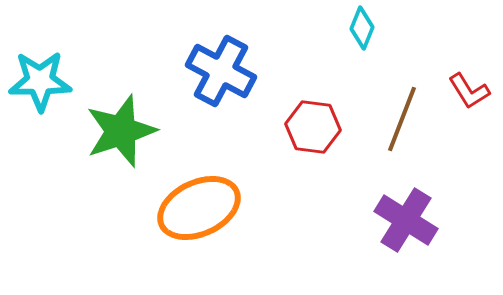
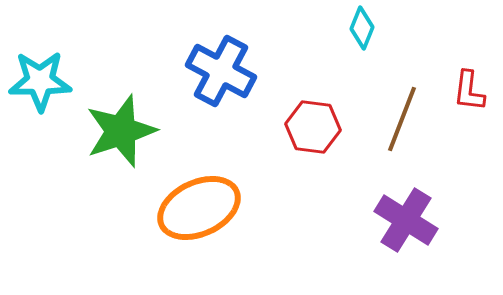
red L-shape: rotated 39 degrees clockwise
